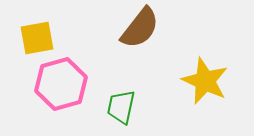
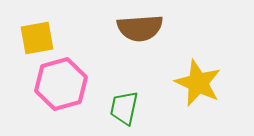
brown semicircle: rotated 48 degrees clockwise
yellow star: moved 7 px left, 2 px down
green trapezoid: moved 3 px right, 1 px down
